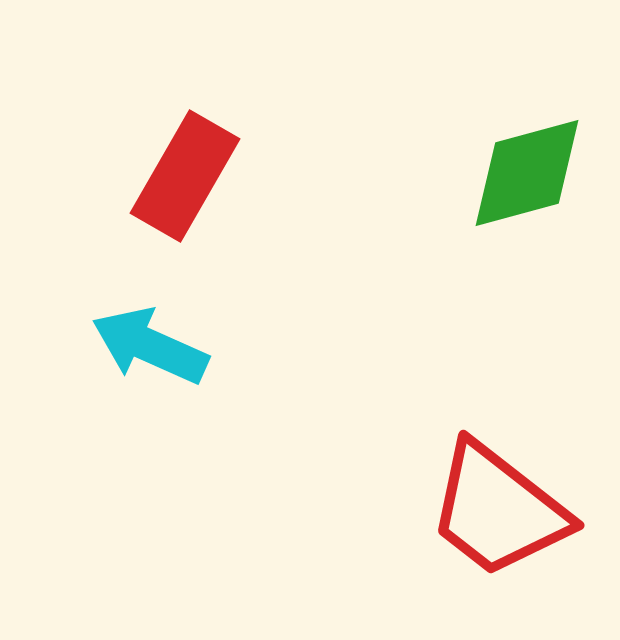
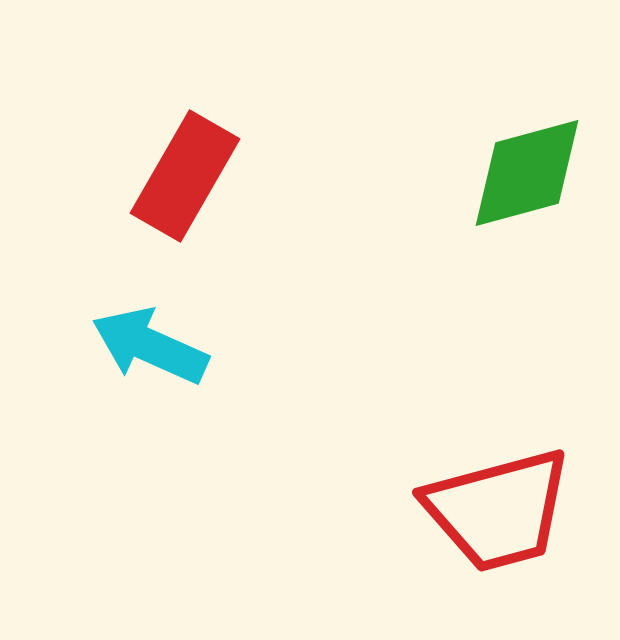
red trapezoid: rotated 53 degrees counterclockwise
